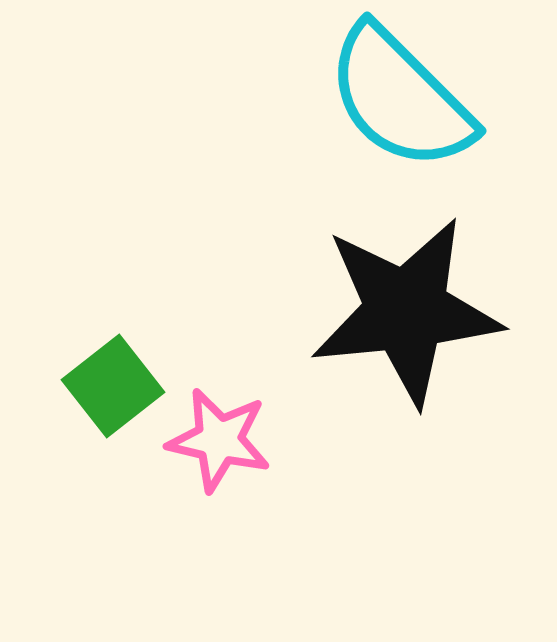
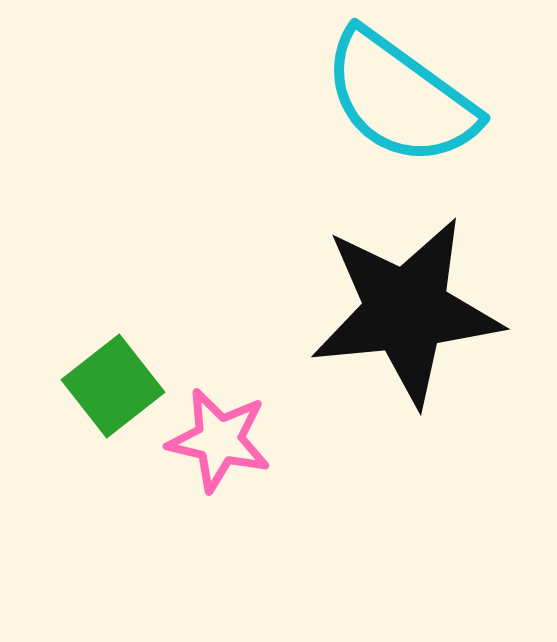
cyan semicircle: rotated 9 degrees counterclockwise
